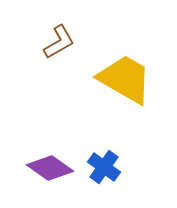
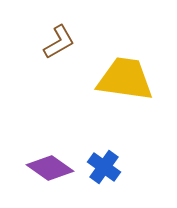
yellow trapezoid: rotated 22 degrees counterclockwise
